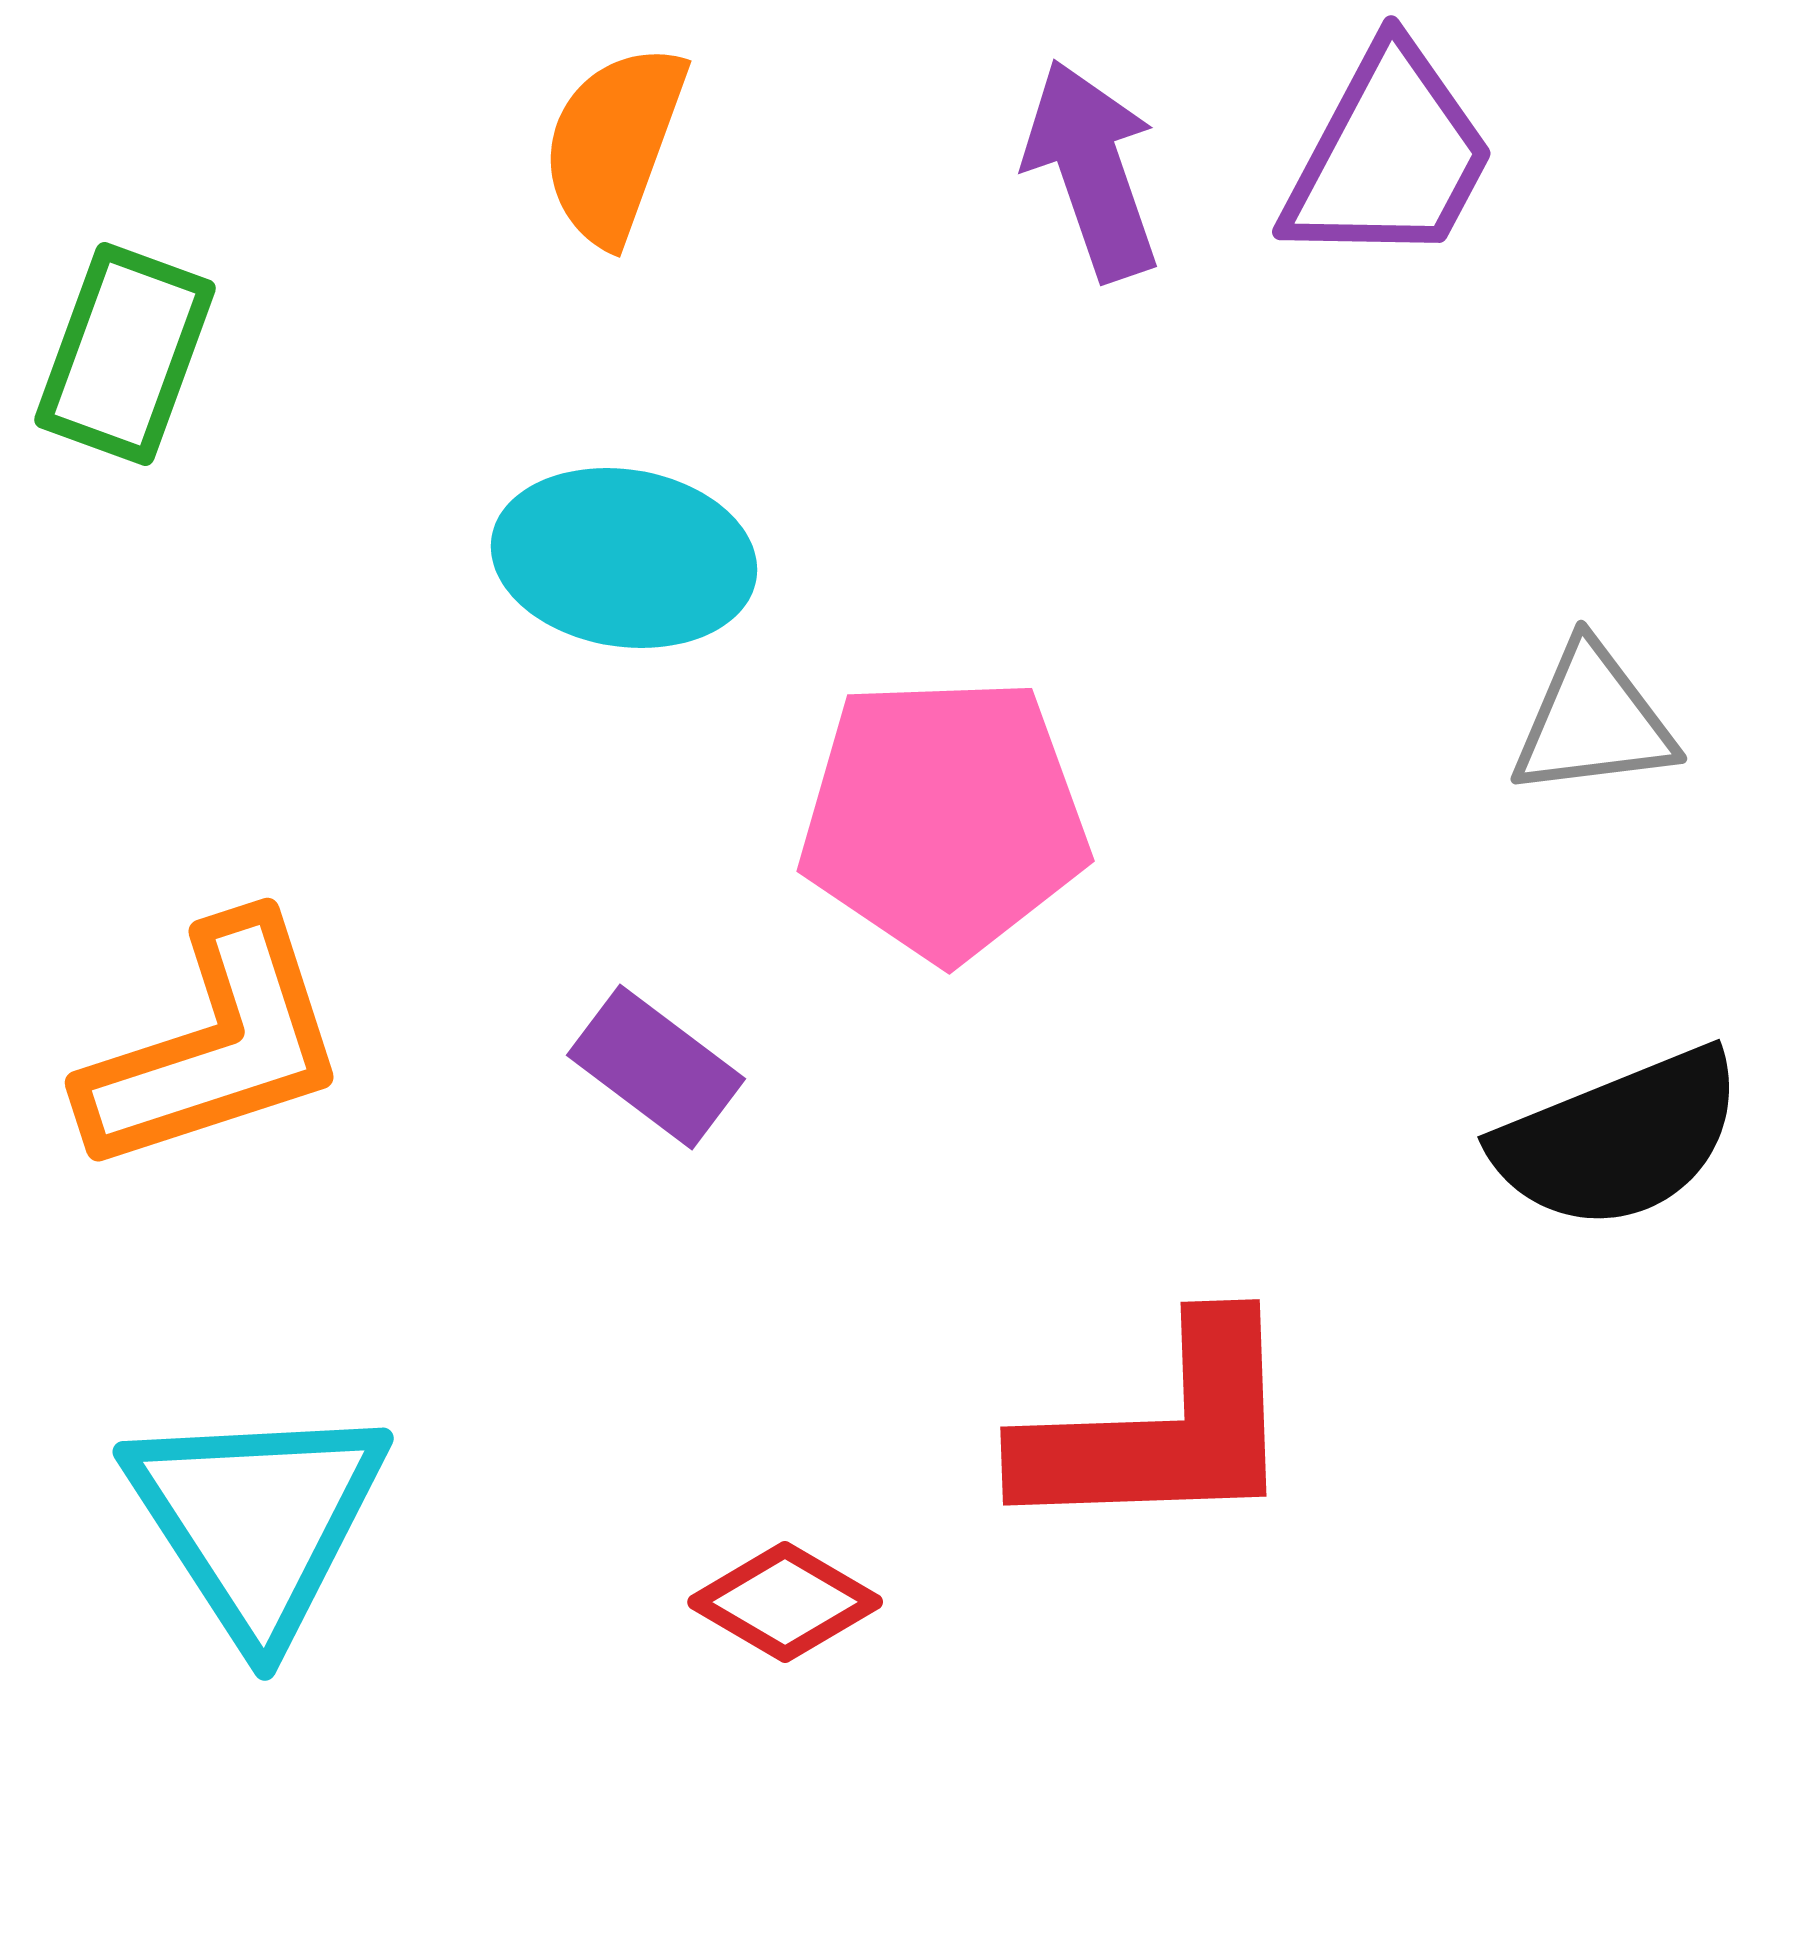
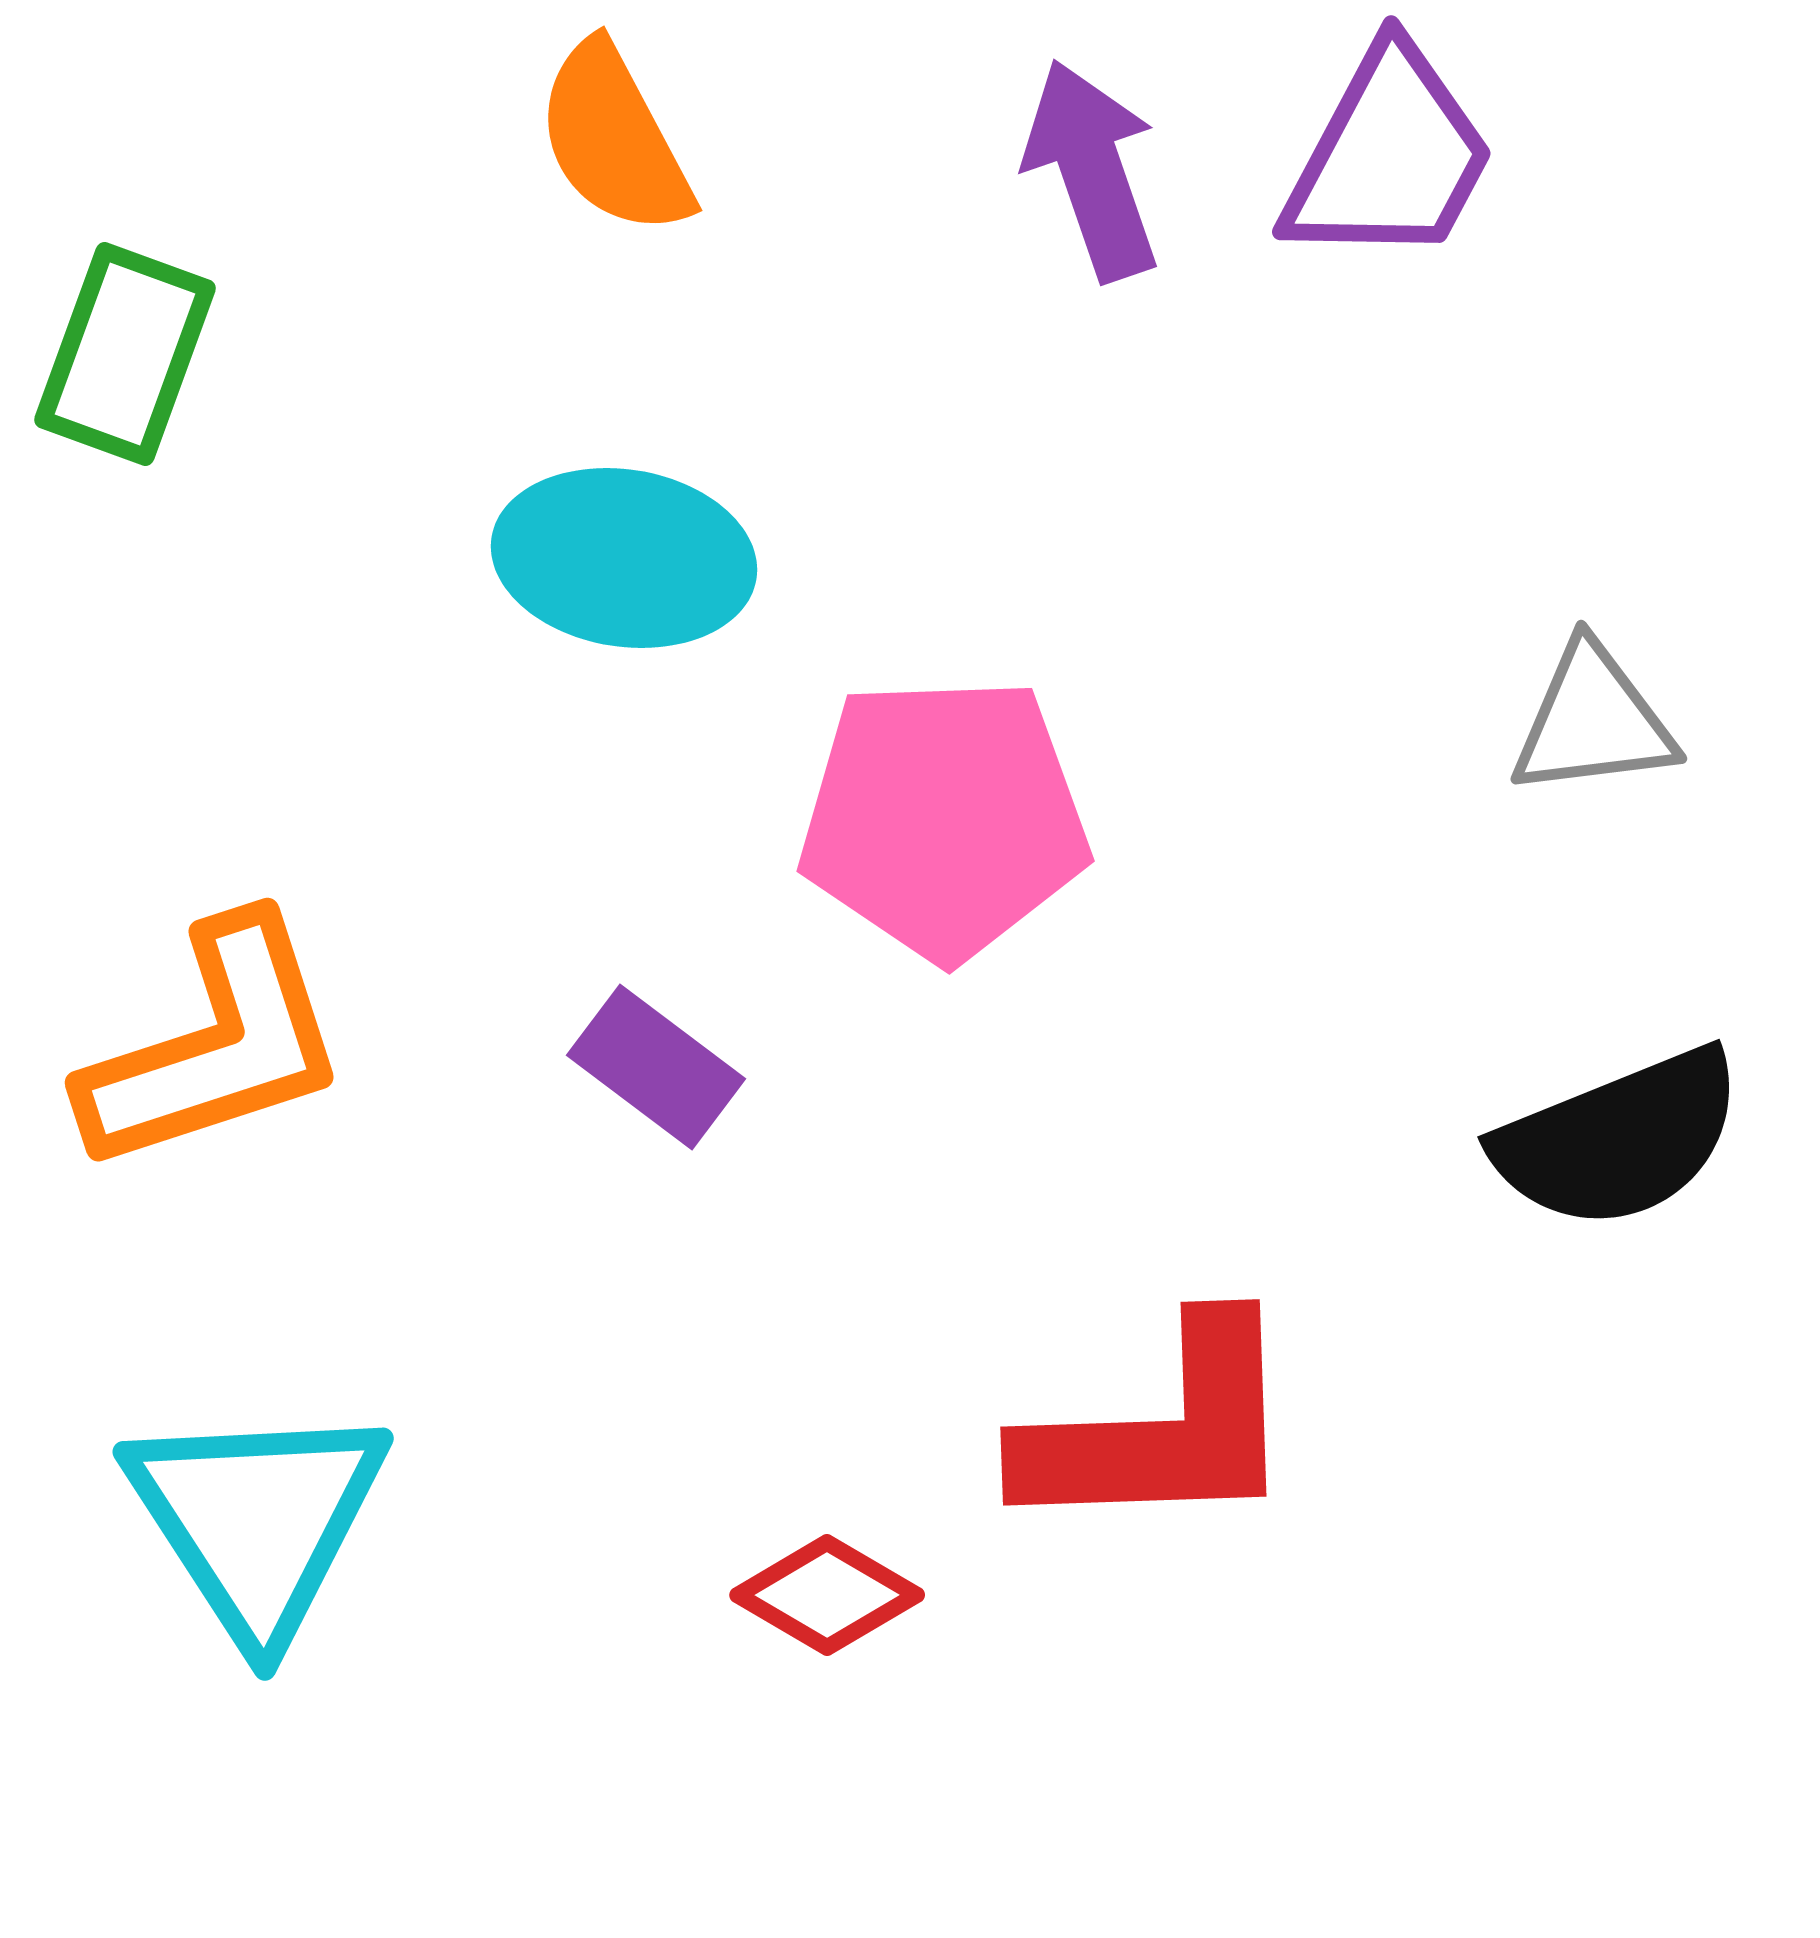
orange semicircle: moved 5 px up; rotated 48 degrees counterclockwise
red diamond: moved 42 px right, 7 px up
